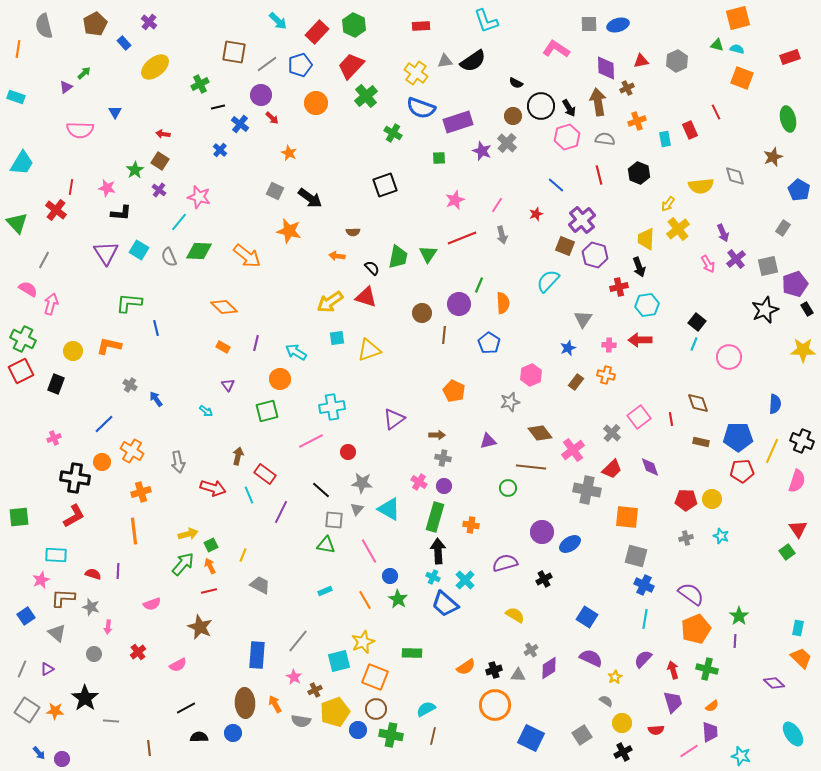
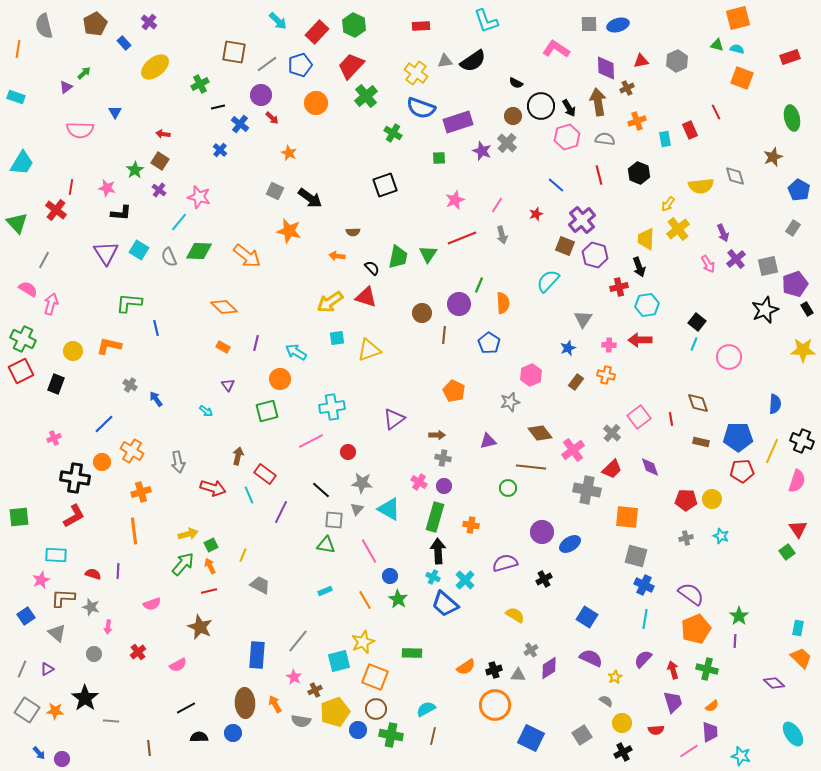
green ellipse at (788, 119): moved 4 px right, 1 px up
gray rectangle at (783, 228): moved 10 px right
